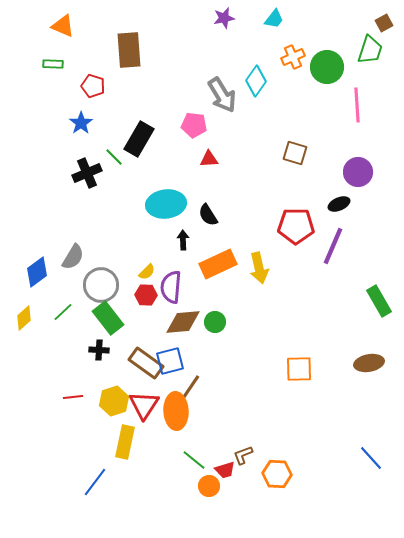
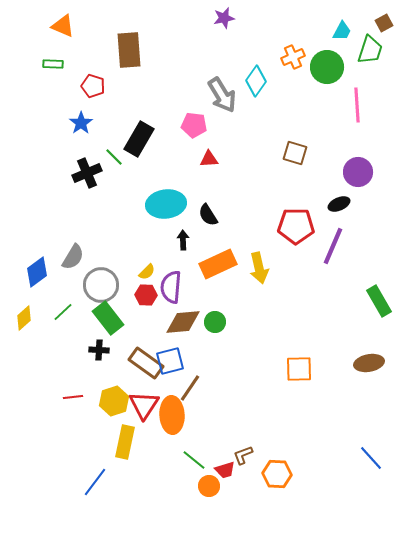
cyan trapezoid at (274, 19): moved 68 px right, 12 px down; rotated 10 degrees counterclockwise
orange ellipse at (176, 411): moved 4 px left, 4 px down
